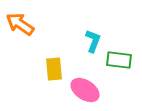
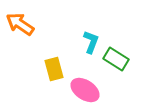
cyan L-shape: moved 2 px left, 1 px down
green rectangle: moved 3 px left, 1 px up; rotated 25 degrees clockwise
yellow rectangle: rotated 10 degrees counterclockwise
